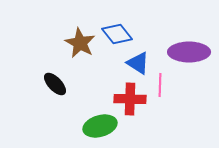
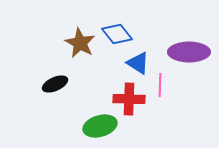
black ellipse: rotated 70 degrees counterclockwise
red cross: moved 1 px left
